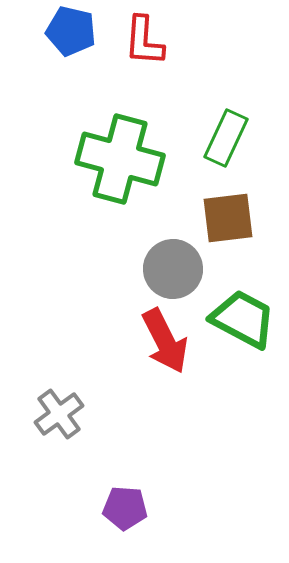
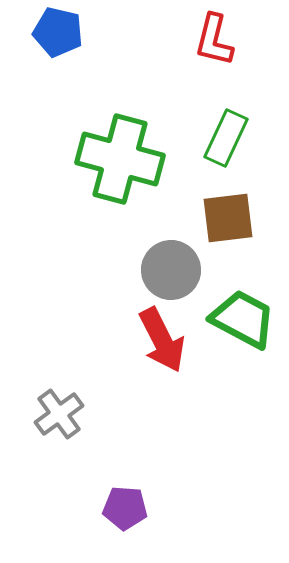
blue pentagon: moved 13 px left, 1 px down
red L-shape: moved 70 px right, 1 px up; rotated 10 degrees clockwise
gray circle: moved 2 px left, 1 px down
red arrow: moved 3 px left, 1 px up
